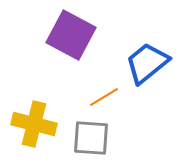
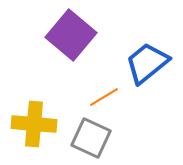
purple square: rotated 12 degrees clockwise
yellow cross: rotated 9 degrees counterclockwise
gray square: rotated 21 degrees clockwise
